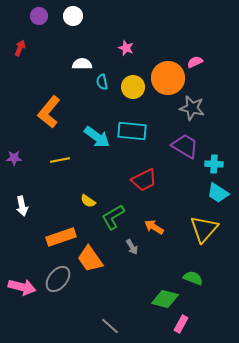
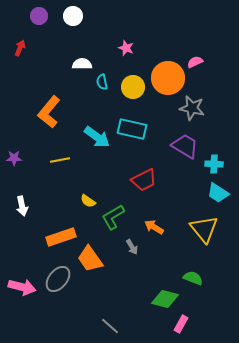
cyan rectangle: moved 2 px up; rotated 8 degrees clockwise
yellow triangle: rotated 20 degrees counterclockwise
